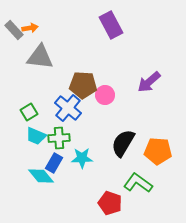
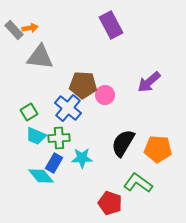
orange pentagon: moved 2 px up
